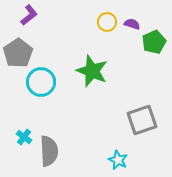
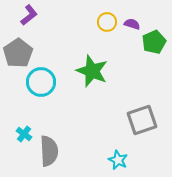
cyan cross: moved 3 px up
